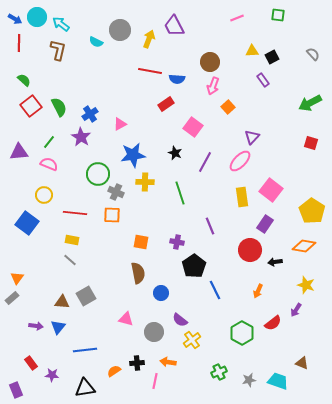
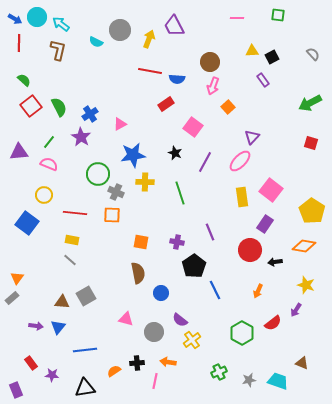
pink line at (237, 18): rotated 24 degrees clockwise
purple line at (210, 226): moved 6 px down
